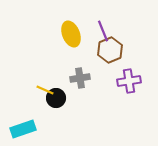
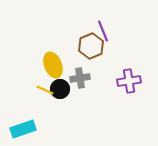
yellow ellipse: moved 18 px left, 31 px down
brown hexagon: moved 19 px left, 4 px up
black circle: moved 4 px right, 9 px up
